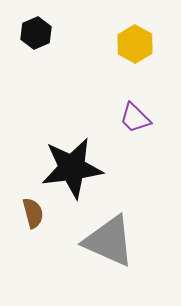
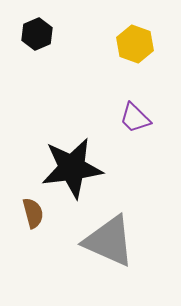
black hexagon: moved 1 px right, 1 px down
yellow hexagon: rotated 9 degrees counterclockwise
